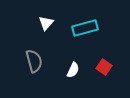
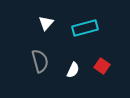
gray semicircle: moved 6 px right
red square: moved 2 px left, 1 px up
